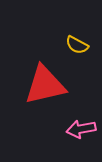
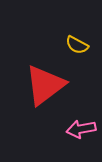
red triangle: rotated 24 degrees counterclockwise
